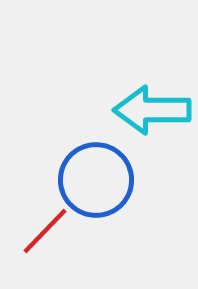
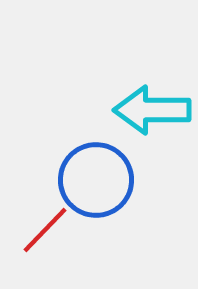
red line: moved 1 px up
